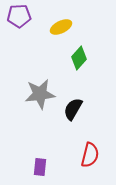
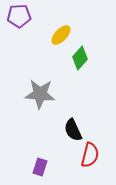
yellow ellipse: moved 8 px down; rotated 20 degrees counterclockwise
green diamond: moved 1 px right
gray star: rotated 12 degrees clockwise
black semicircle: moved 21 px down; rotated 55 degrees counterclockwise
purple rectangle: rotated 12 degrees clockwise
